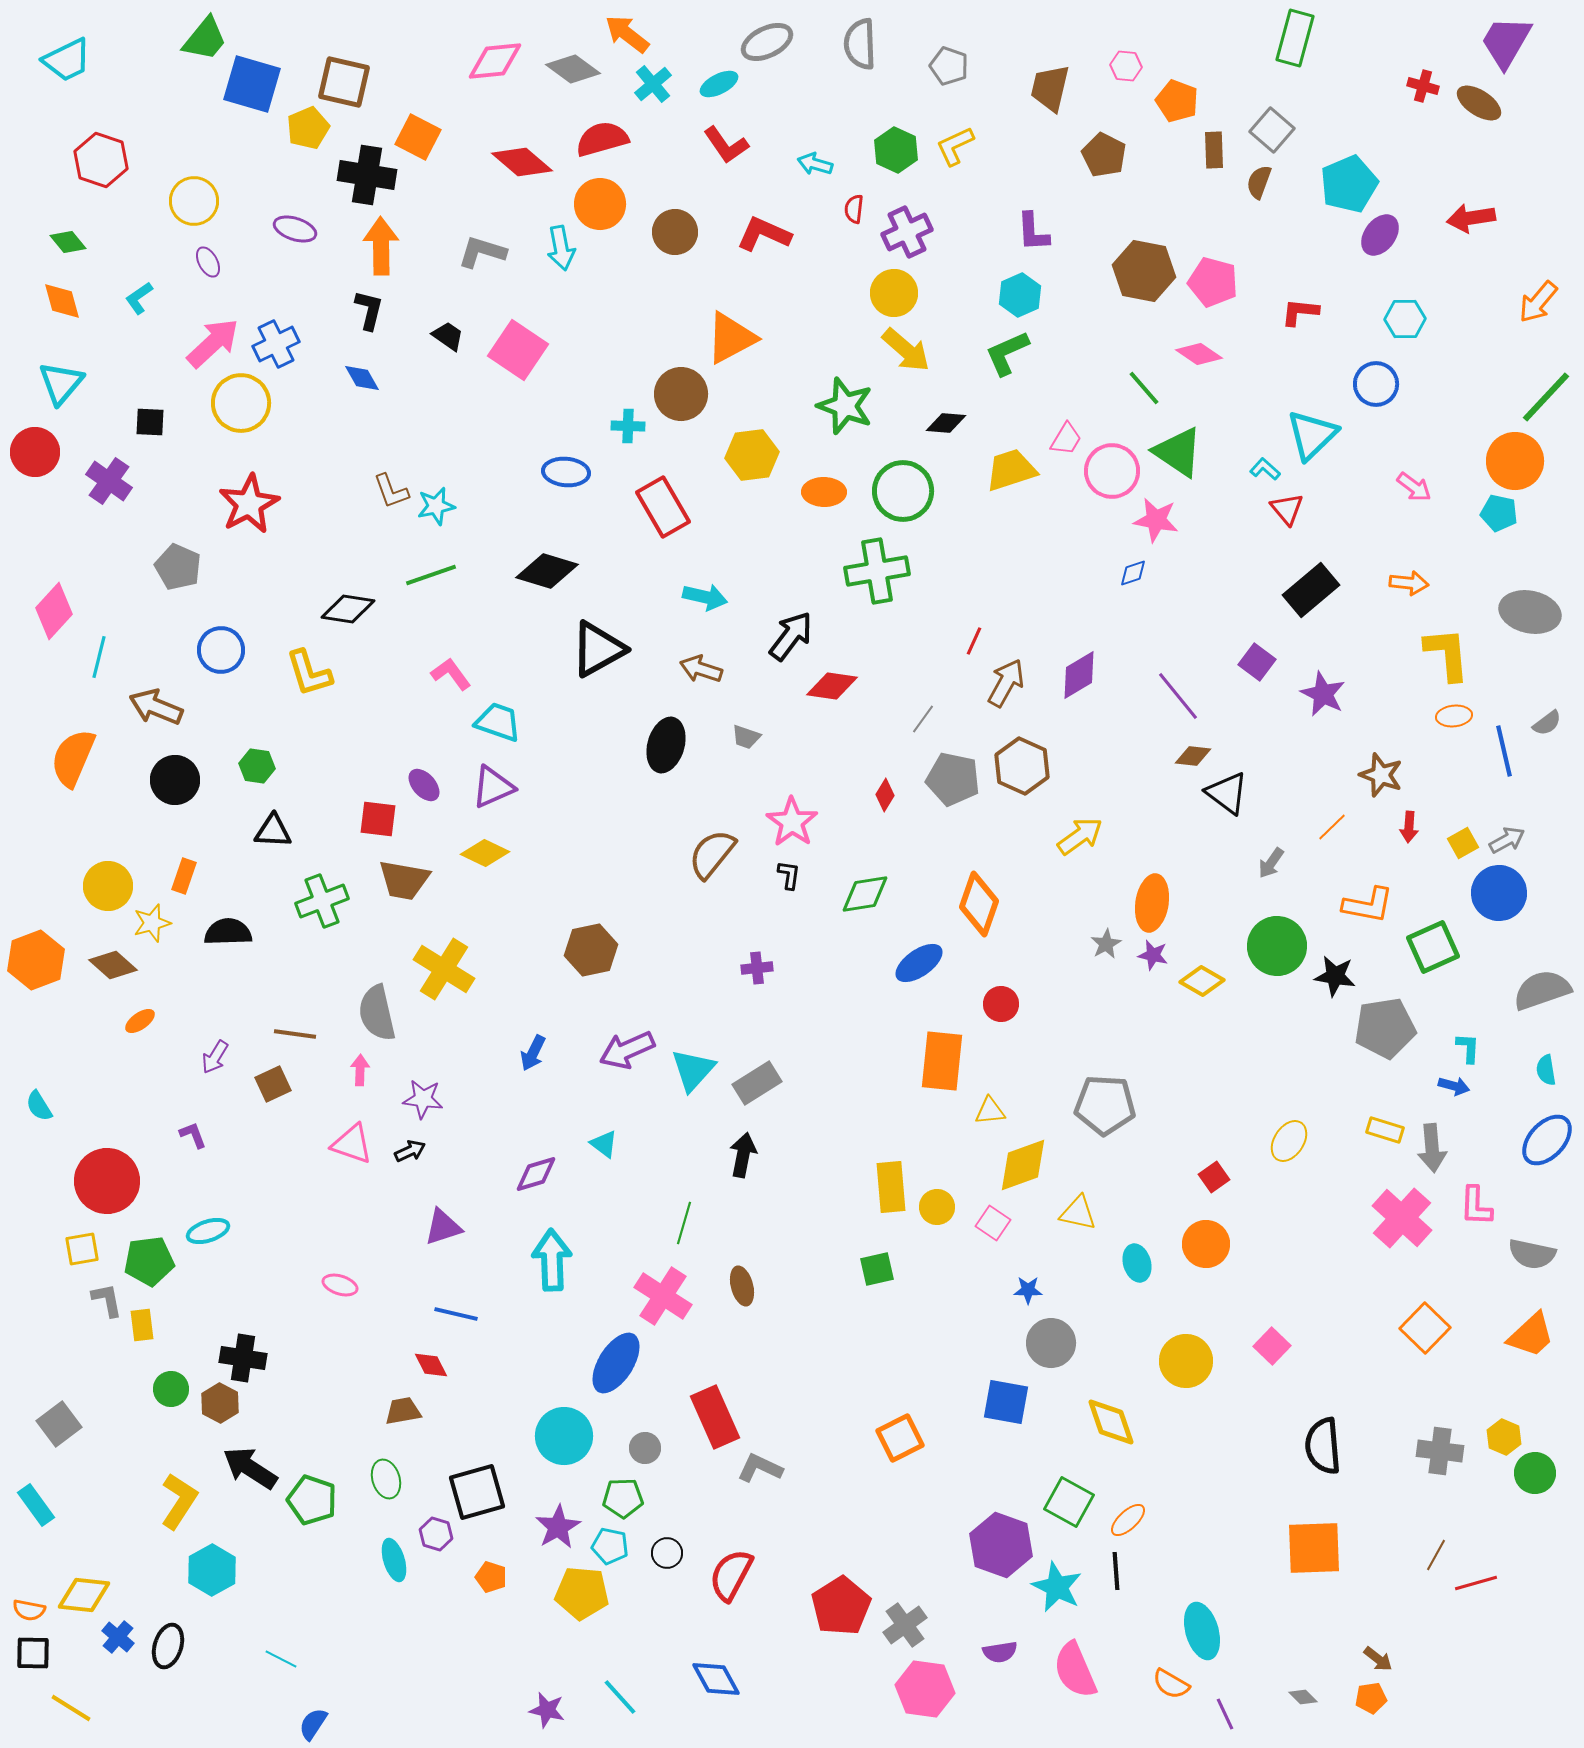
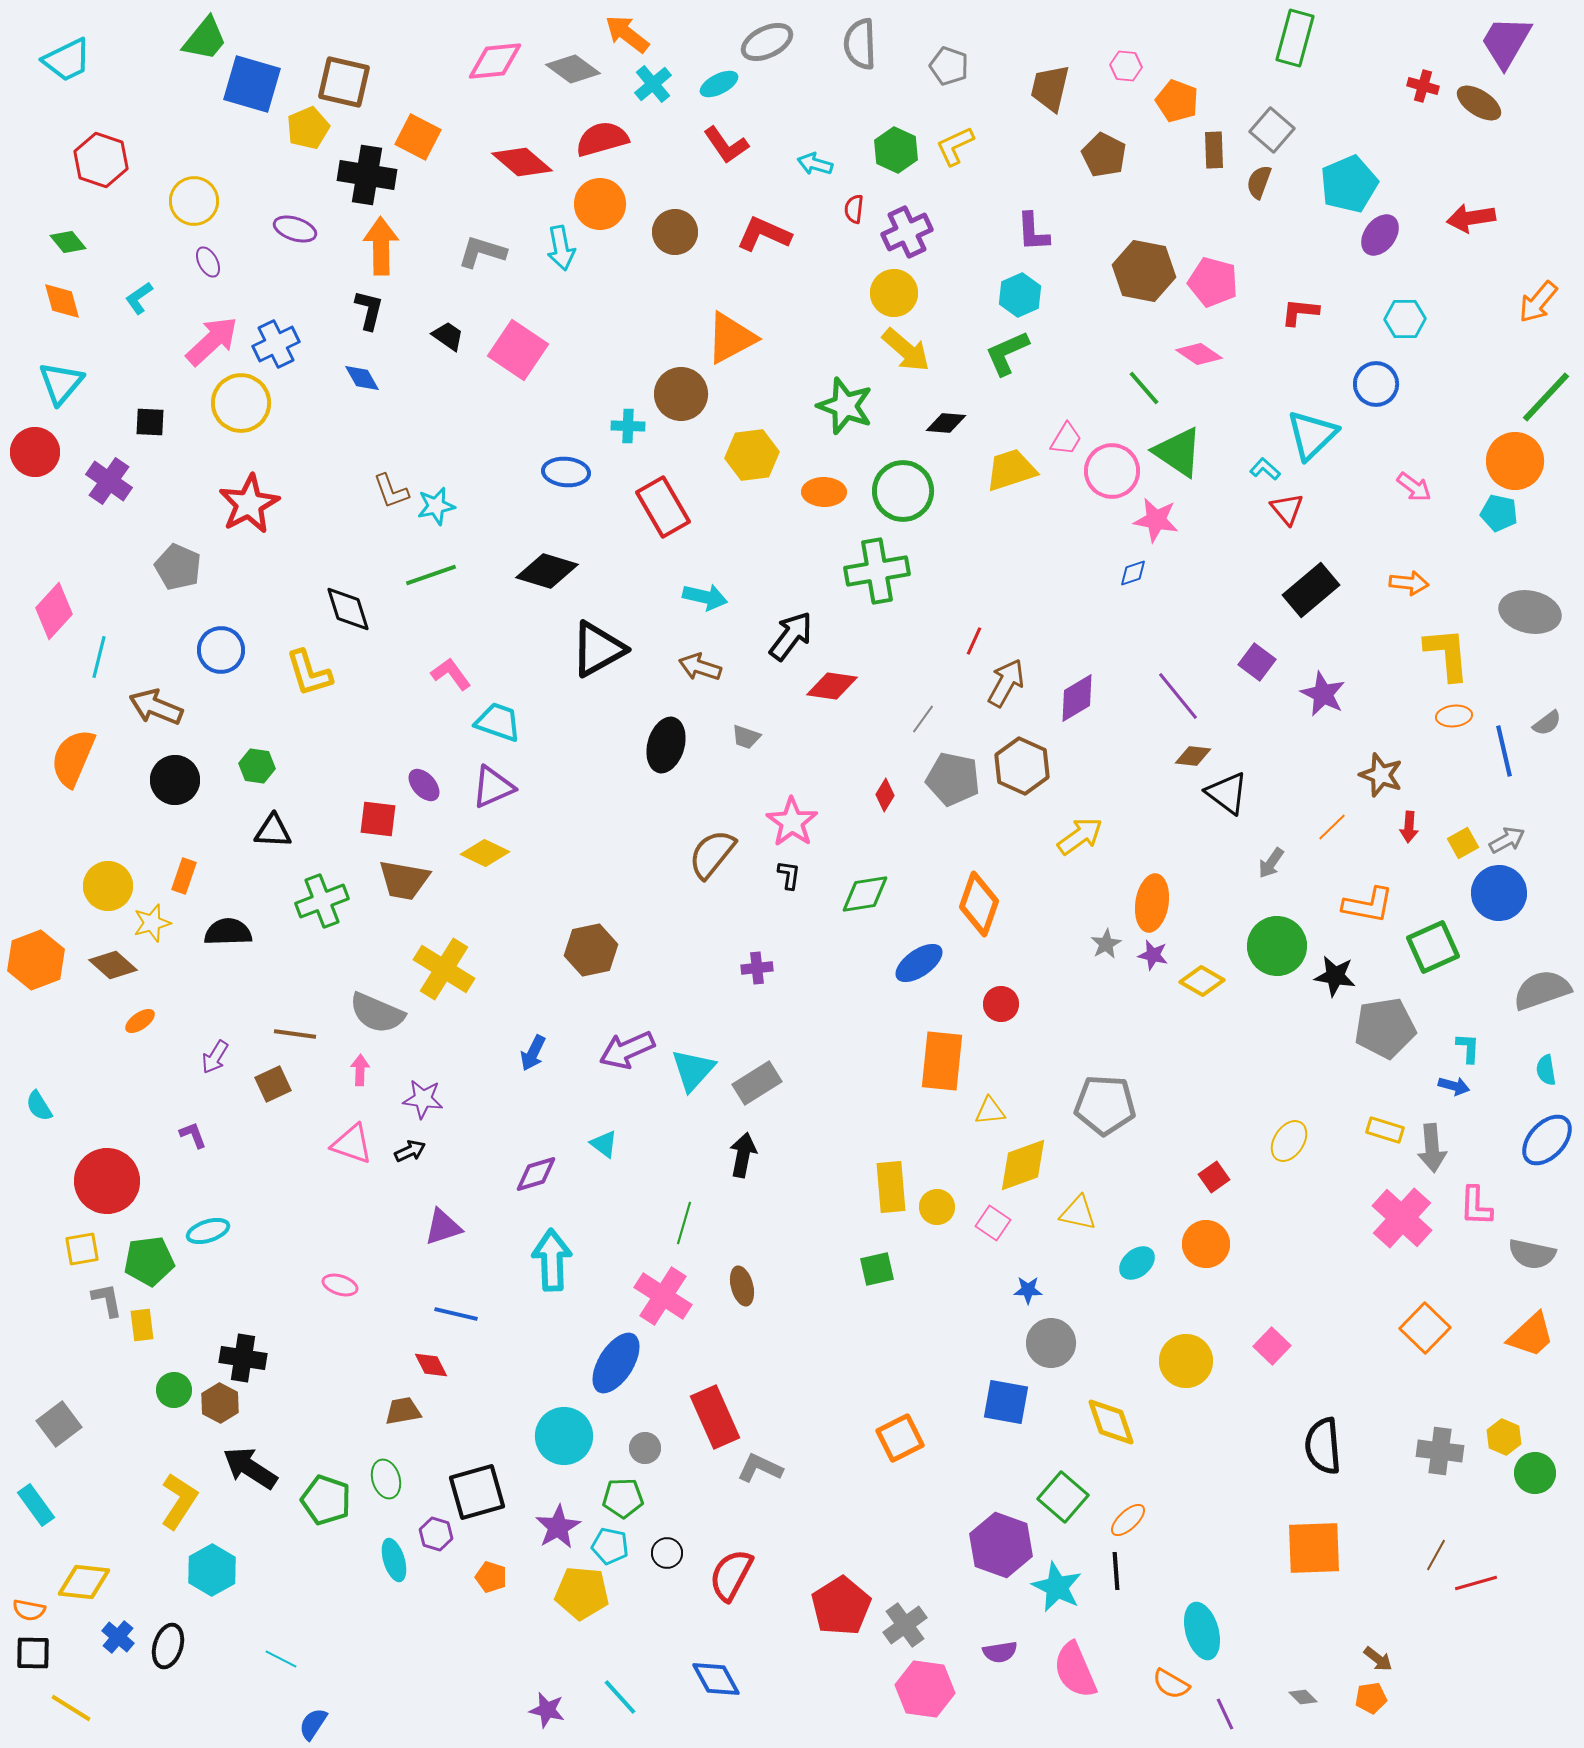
pink arrow at (213, 343): moved 1 px left, 2 px up
black diamond at (348, 609): rotated 64 degrees clockwise
brown arrow at (701, 669): moved 1 px left, 2 px up
purple diamond at (1079, 675): moved 2 px left, 23 px down
gray semicircle at (377, 1013): rotated 54 degrees counterclockwise
cyan ellipse at (1137, 1263): rotated 66 degrees clockwise
green circle at (171, 1389): moved 3 px right, 1 px down
green pentagon at (312, 1500): moved 14 px right
green square at (1069, 1502): moved 6 px left, 5 px up; rotated 12 degrees clockwise
yellow diamond at (84, 1595): moved 13 px up
